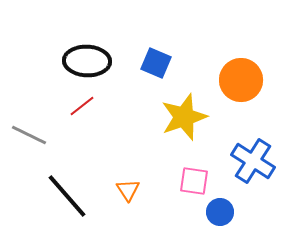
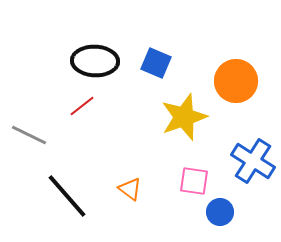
black ellipse: moved 8 px right
orange circle: moved 5 px left, 1 px down
orange triangle: moved 2 px right, 1 px up; rotated 20 degrees counterclockwise
